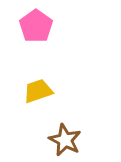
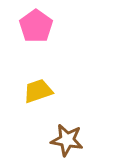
brown star: moved 2 px right; rotated 16 degrees counterclockwise
